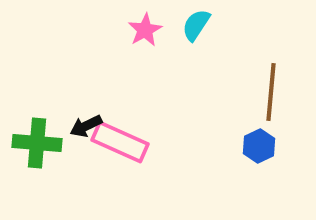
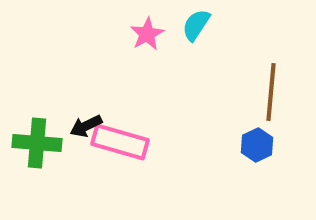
pink star: moved 2 px right, 4 px down
pink rectangle: rotated 8 degrees counterclockwise
blue hexagon: moved 2 px left, 1 px up
